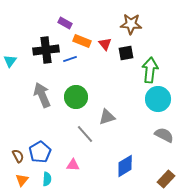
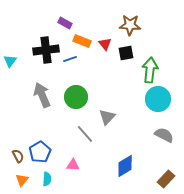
brown star: moved 1 px left, 1 px down
gray triangle: rotated 30 degrees counterclockwise
